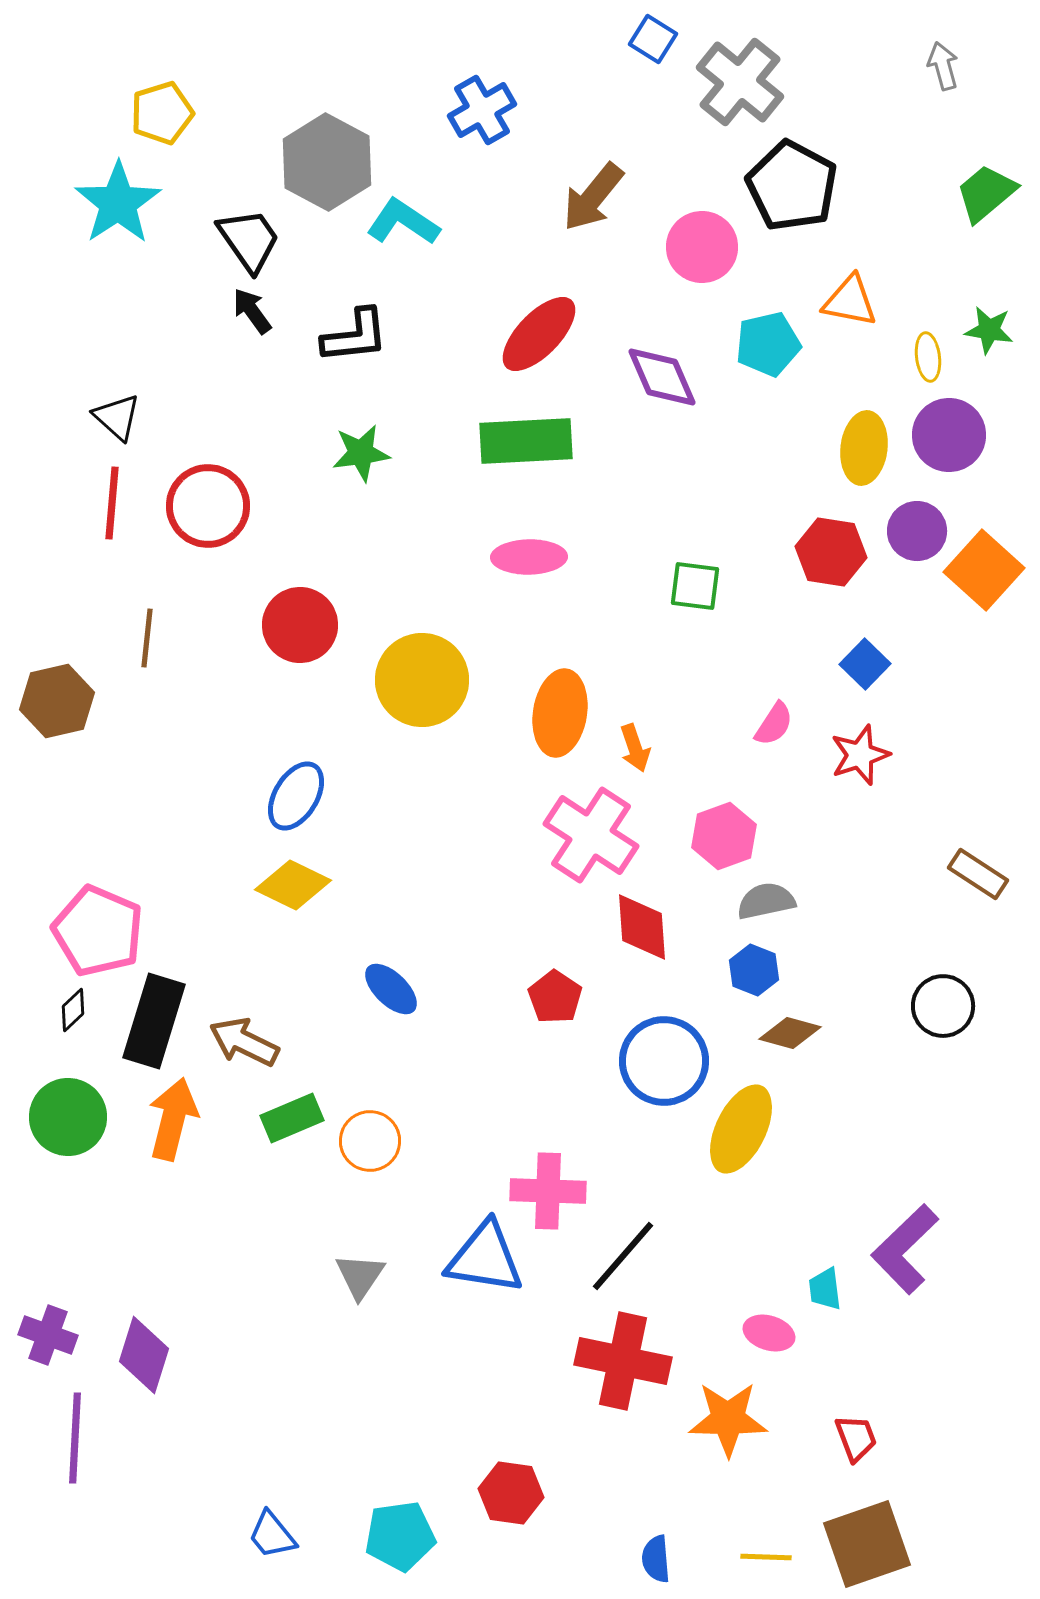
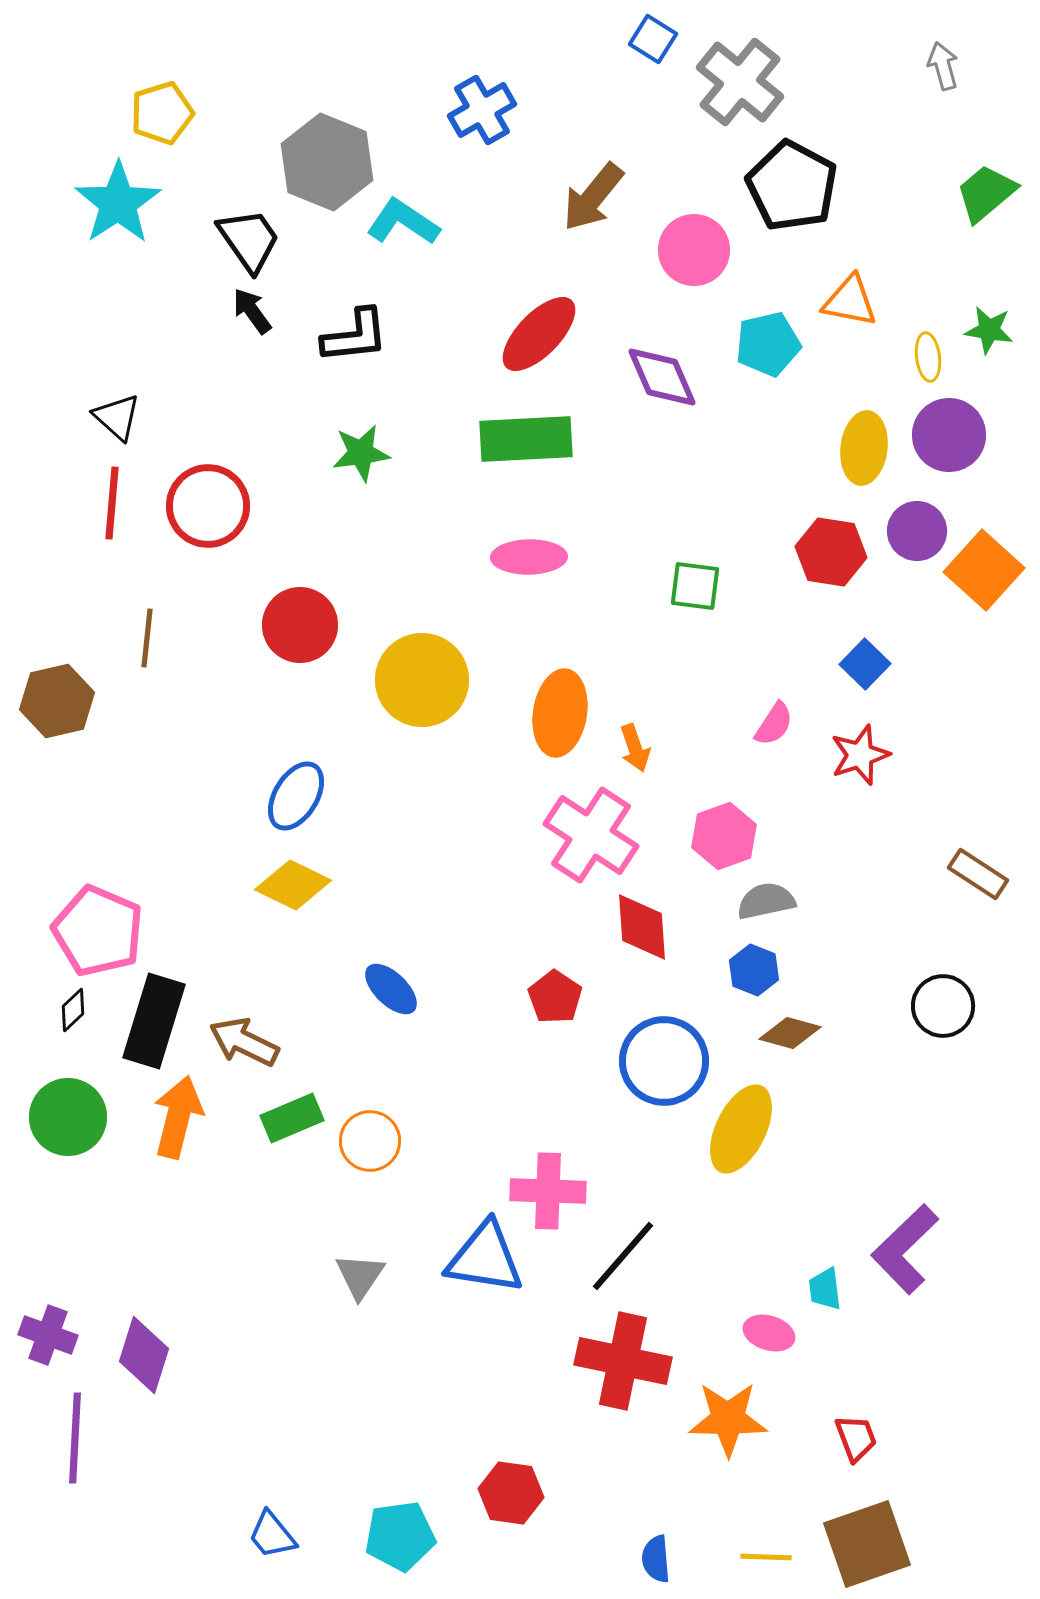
gray hexagon at (327, 162): rotated 6 degrees counterclockwise
pink circle at (702, 247): moved 8 px left, 3 px down
green rectangle at (526, 441): moved 2 px up
orange arrow at (173, 1119): moved 5 px right, 2 px up
